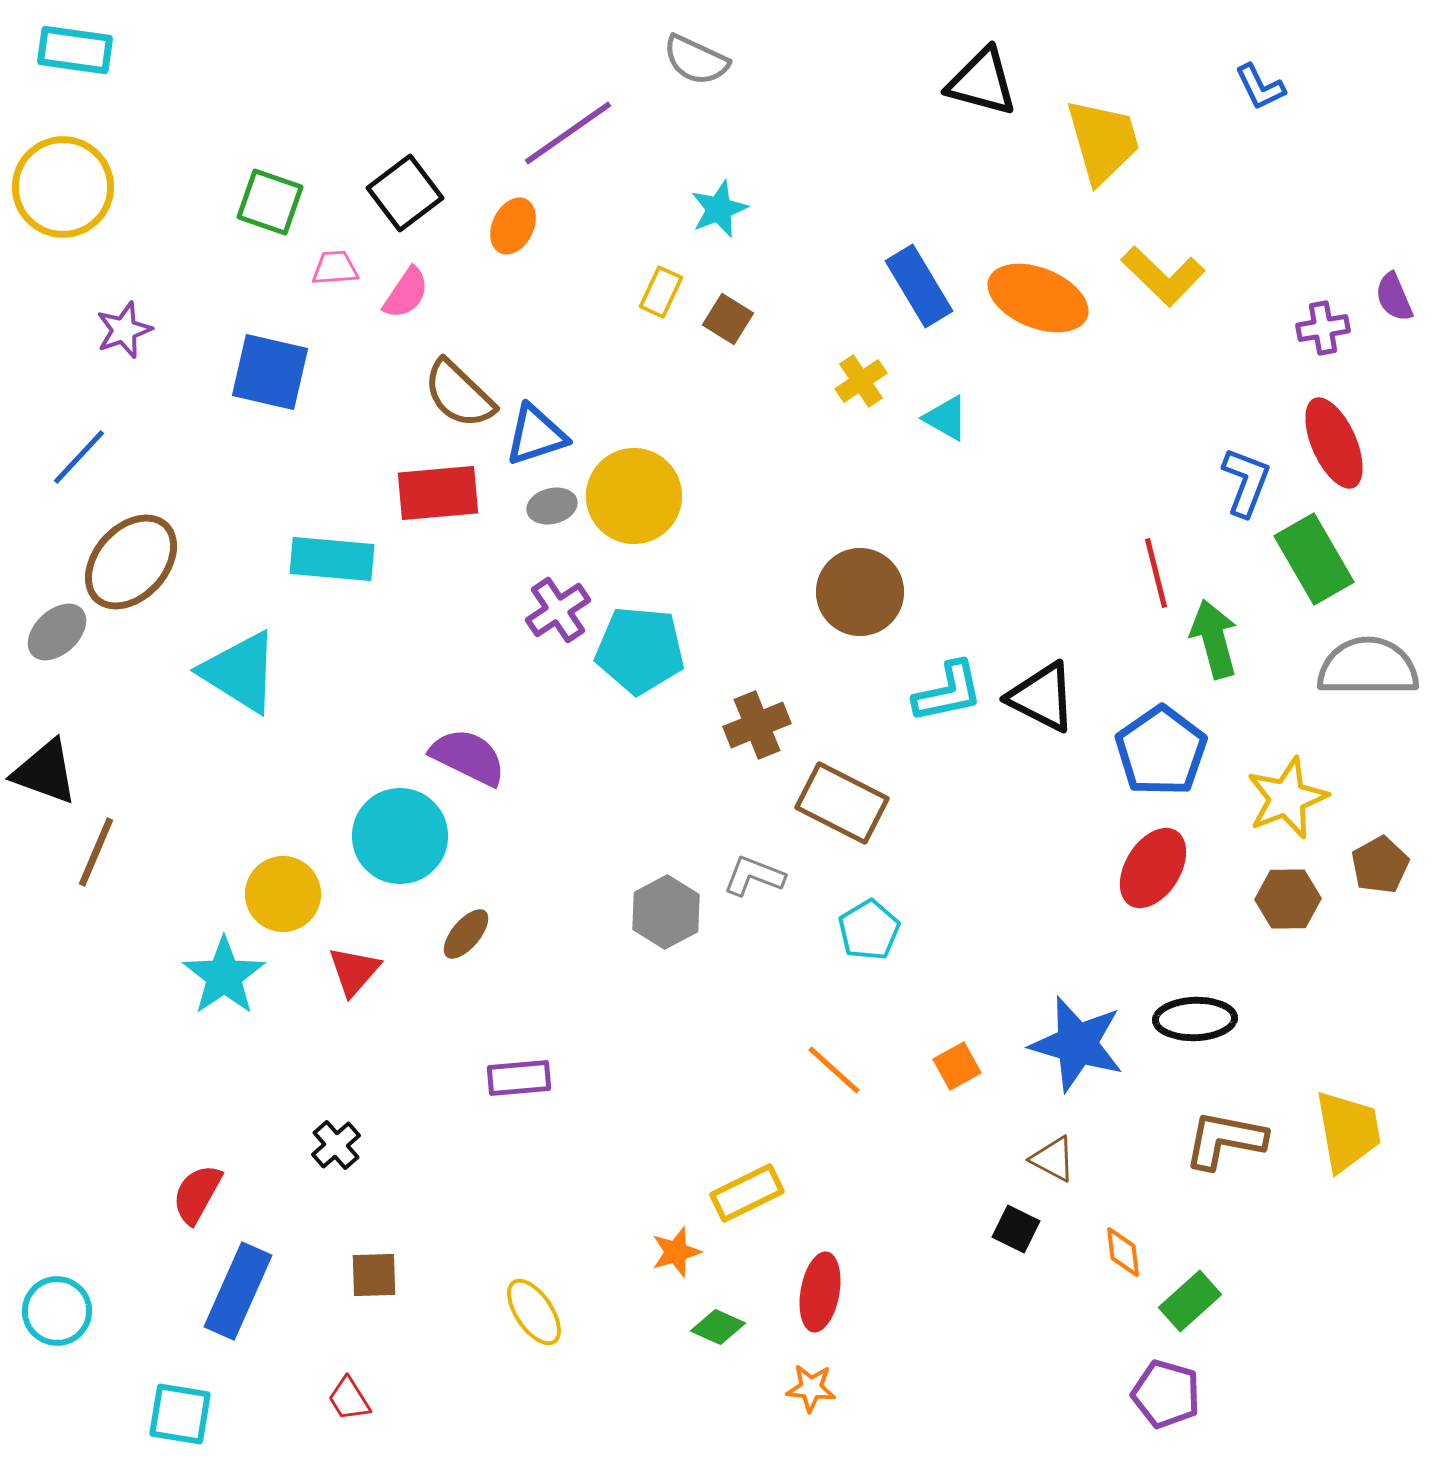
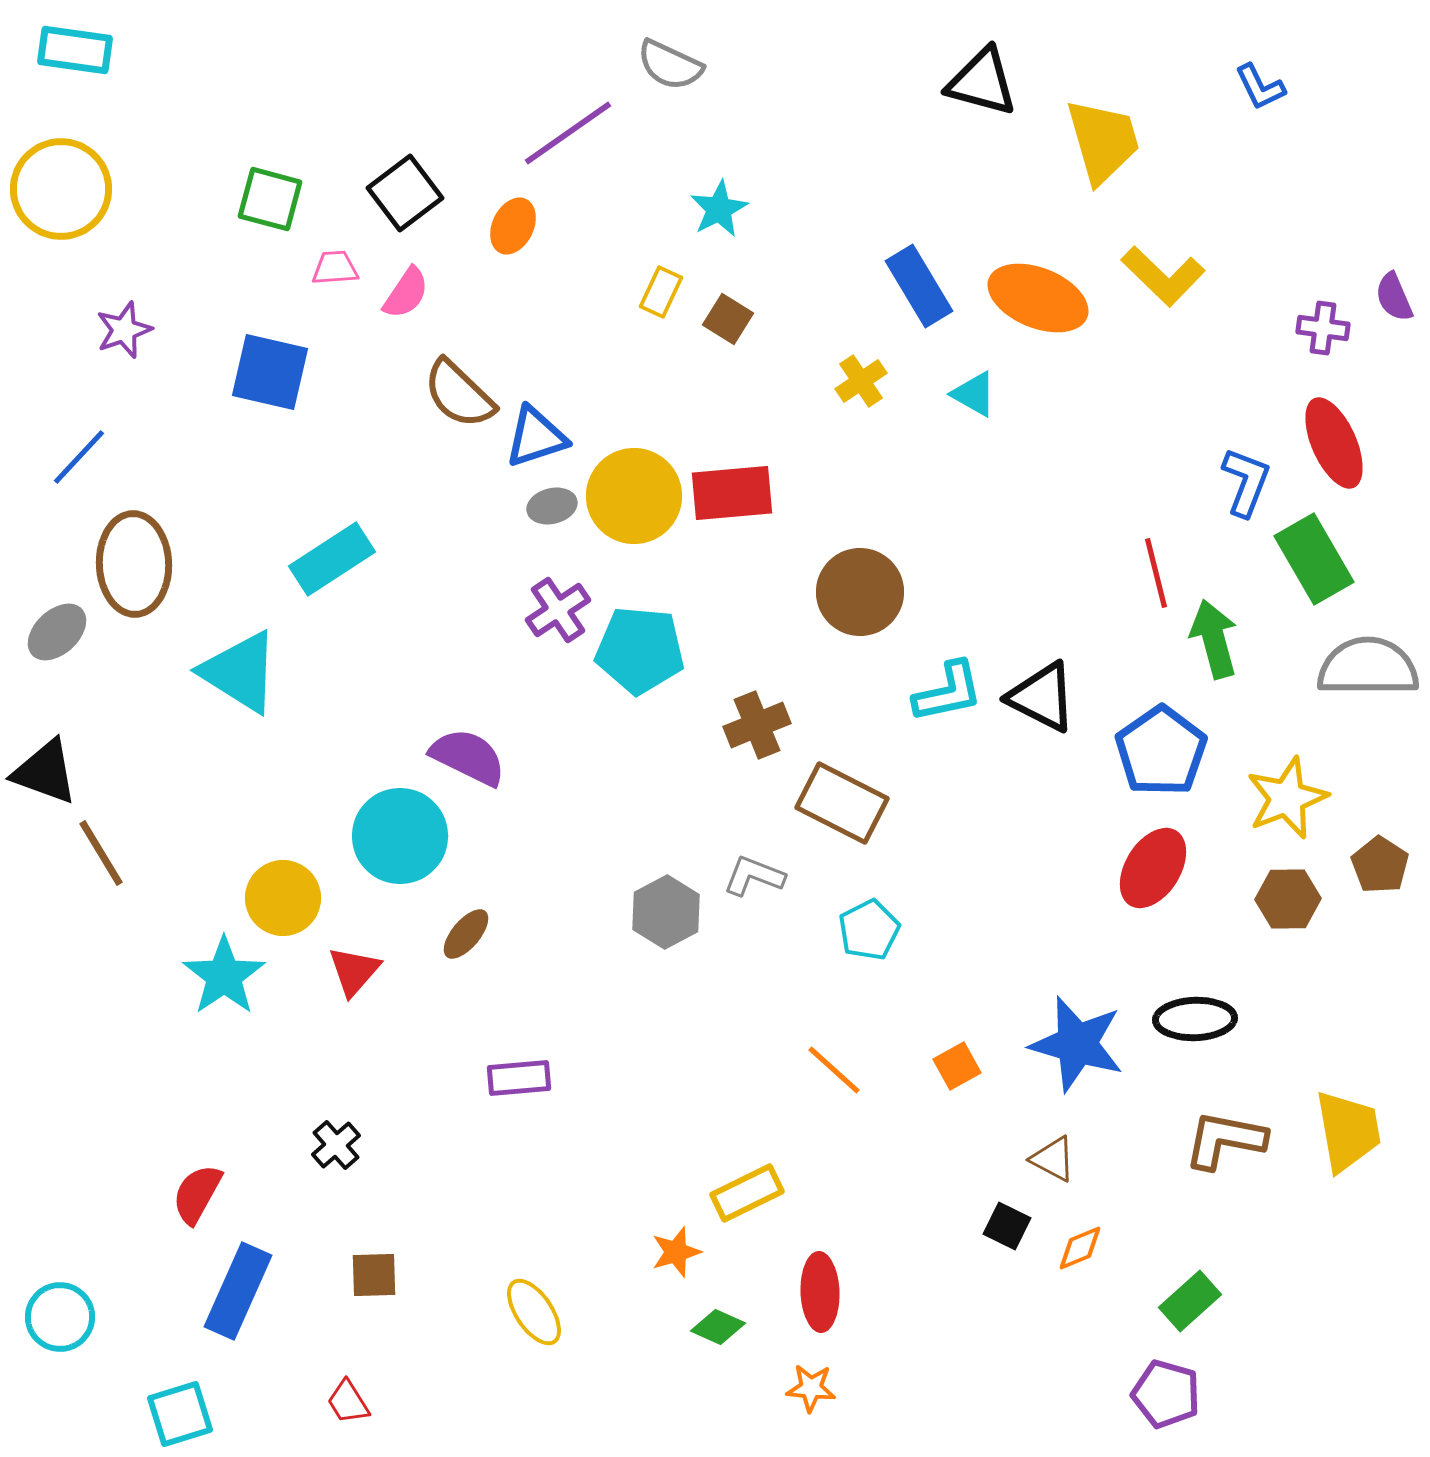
gray semicircle at (696, 60): moved 26 px left, 5 px down
yellow circle at (63, 187): moved 2 px left, 2 px down
green square at (270, 202): moved 3 px up; rotated 4 degrees counterclockwise
cyan star at (719, 209): rotated 6 degrees counterclockwise
purple cross at (1323, 328): rotated 18 degrees clockwise
cyan triangle at (946, 418): moved 28 px right, 24 px up
blue triangle at (536, 435): moved 2 px down
red rectangle at (438, 493): moved 294 px right
cyan rectangle at (332, 559): rotated 38 degrees counterclockwise
brown ellipse at (131, 562): moved 3 px right, 2 px down; rotated 44 degrees counterclockwise
brown line at (96, 852): moved 5 px right, 1 px down; rotated 54 degrees counterclockwise
brown pentagon at (1380, 865): rotated 10 degrees counterclockwise
yellow circle at (283, 894): moved 4 px down
cyan pentagon at (869, 930): rotated 4 degrees clockwise
black square at (1016, 1229): moved 9 px left, 3 px up
orange diamond at (1123, 1252): moved 43 px left, 4 px up; rotated 74 degrees clockwise
red ellipse at (820, 1292): rotated 12 degrees counterclockwise
cyan circle at (57, 1311): moved 3 px right, 6 px down
red trapezoid at (349, 1399): moved 1 px left, 3 px down
cyan square at (180, 1414): rotated 26 degrees counterclockwise
